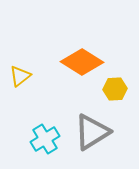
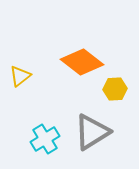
orange diamond: rotated 6 degrees clockwise
